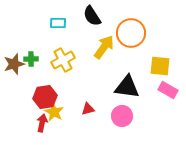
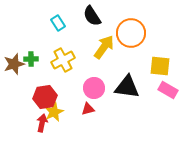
cyan rectangle: rotated 56 degrees clockwise
yellow star: rotated 18 degrees clockwise
pink circle: moved 28 px left, 28 px up
